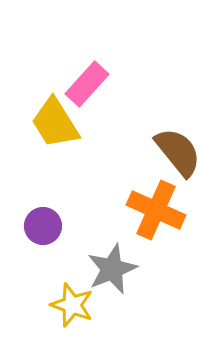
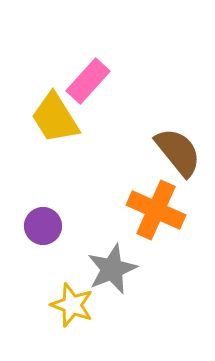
pink rectangle: moved 1 px right, 3 px up
yellow trapezoid: moved 5 px up
